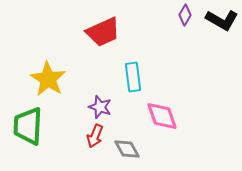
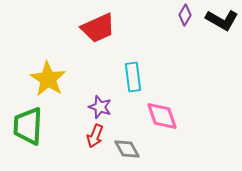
red trapezoid: moved 5 px left, 4 px up
